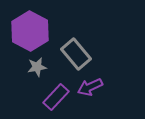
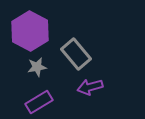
purple arrow: rotated 10 degrees clockwise
purple rectangle: moved 17 px left, 5 px down; rotated 16 degrees clockwise
